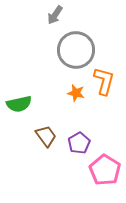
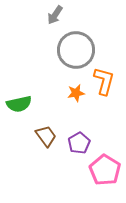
orange star: rotated 24 degrees counterclockwise
